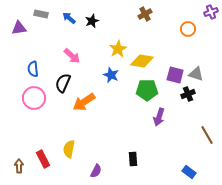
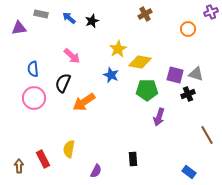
yellow diamond: moved 2 px left, 1 px down
